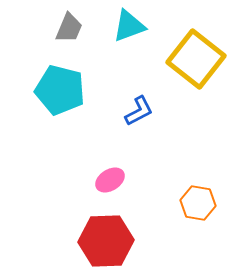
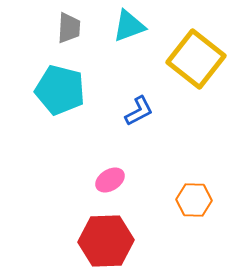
gray trapezoid: rotated 20 degrees counterclockwise
orange hexagon: moved 4 px left, 3 px up; rotated 8 degrees counterclockwise
